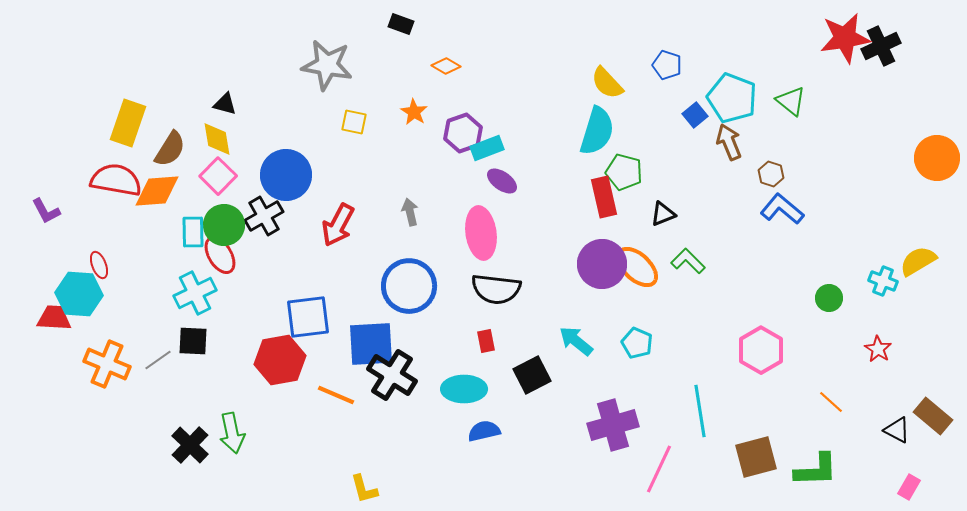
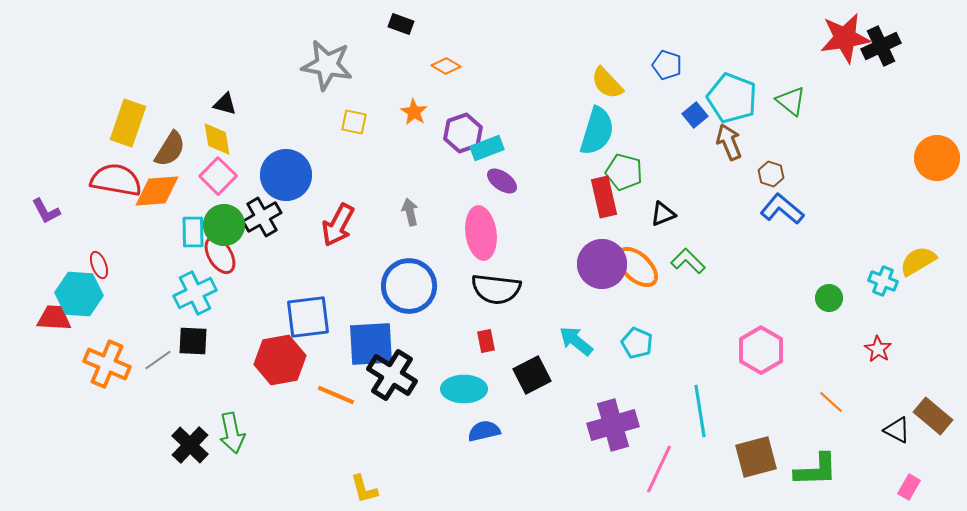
black cross at (264, 216): moved 2 px left, 1 px down
